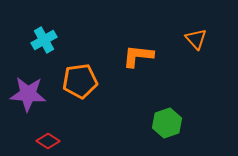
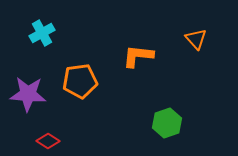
cyan cross: moved 2 px left, 7 px up
